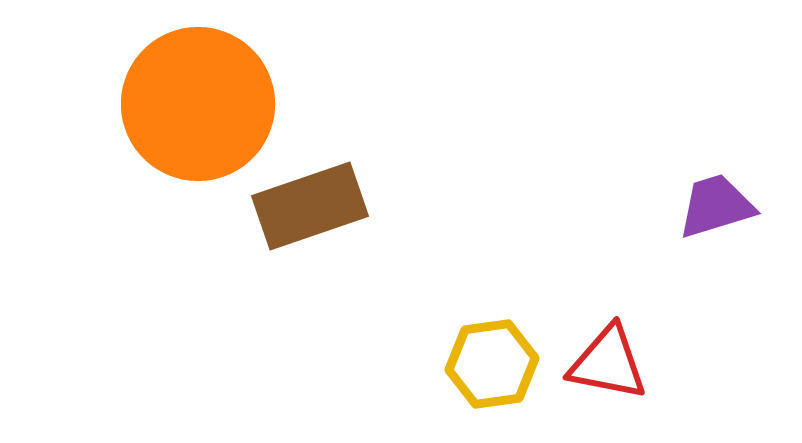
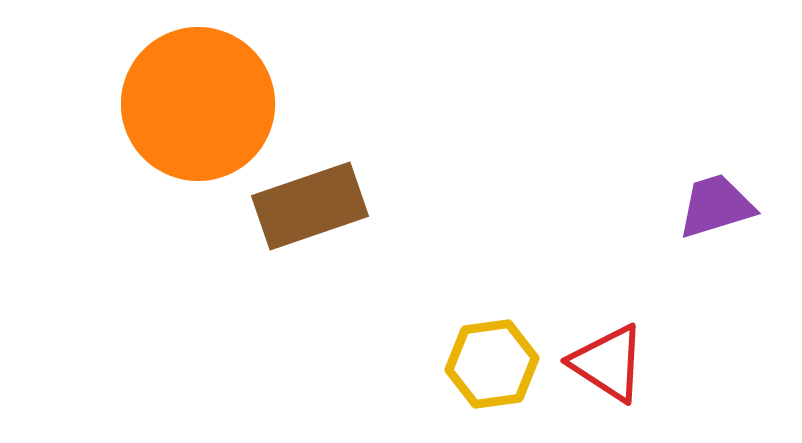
red triangle: rotated 22 degrees clockwise
